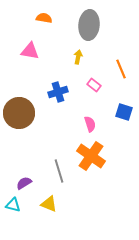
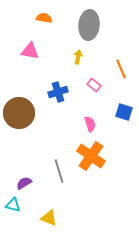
yellow triangle: moved 14 px down
